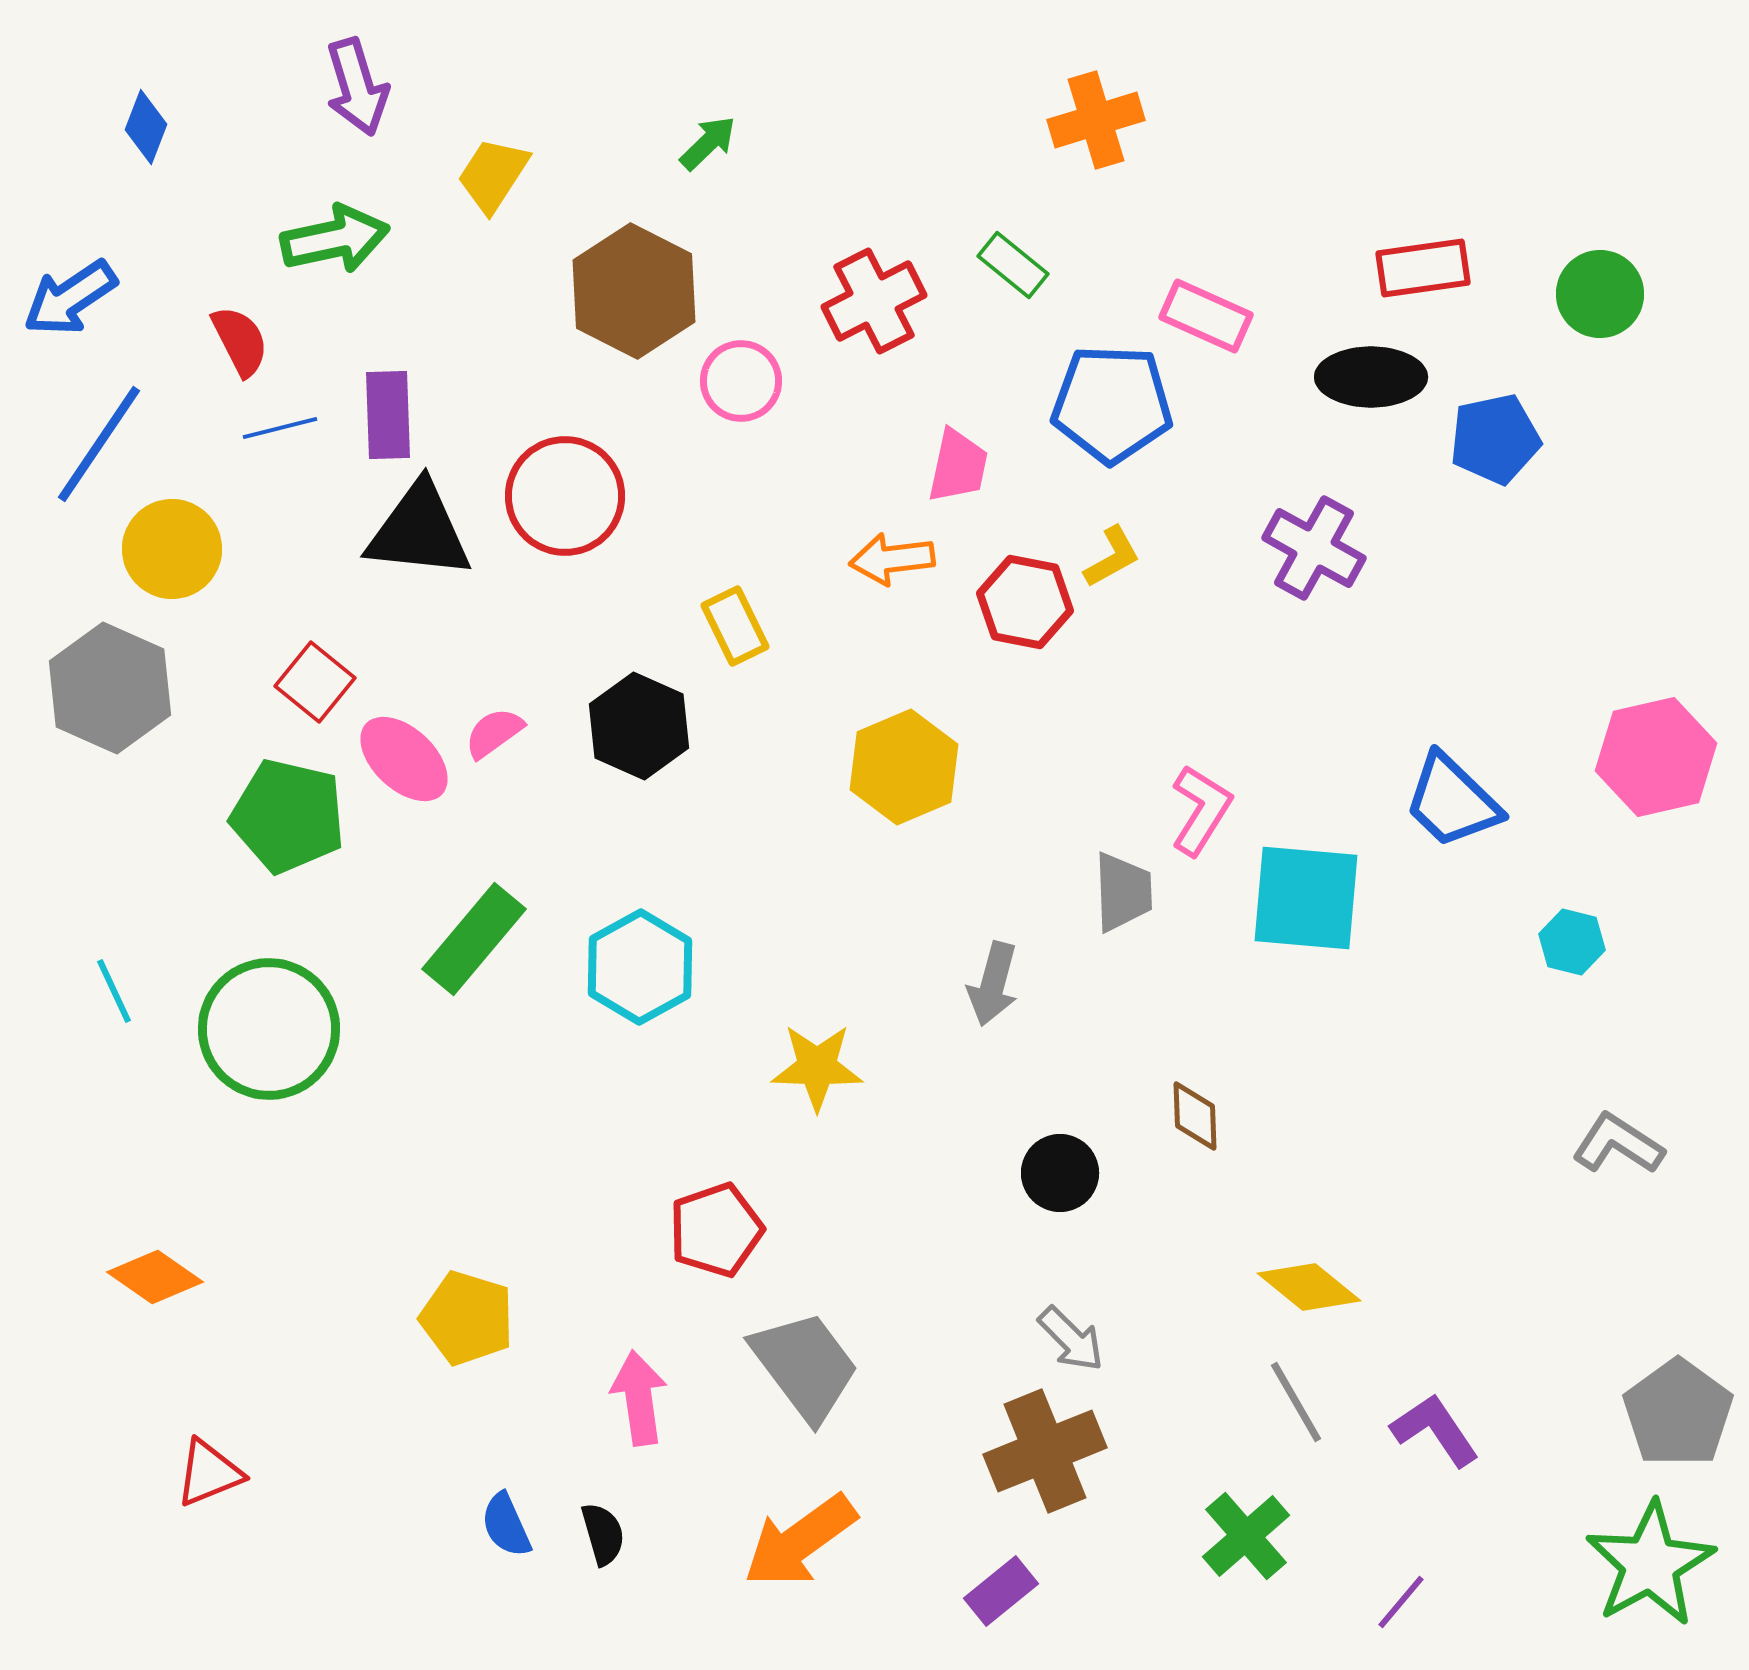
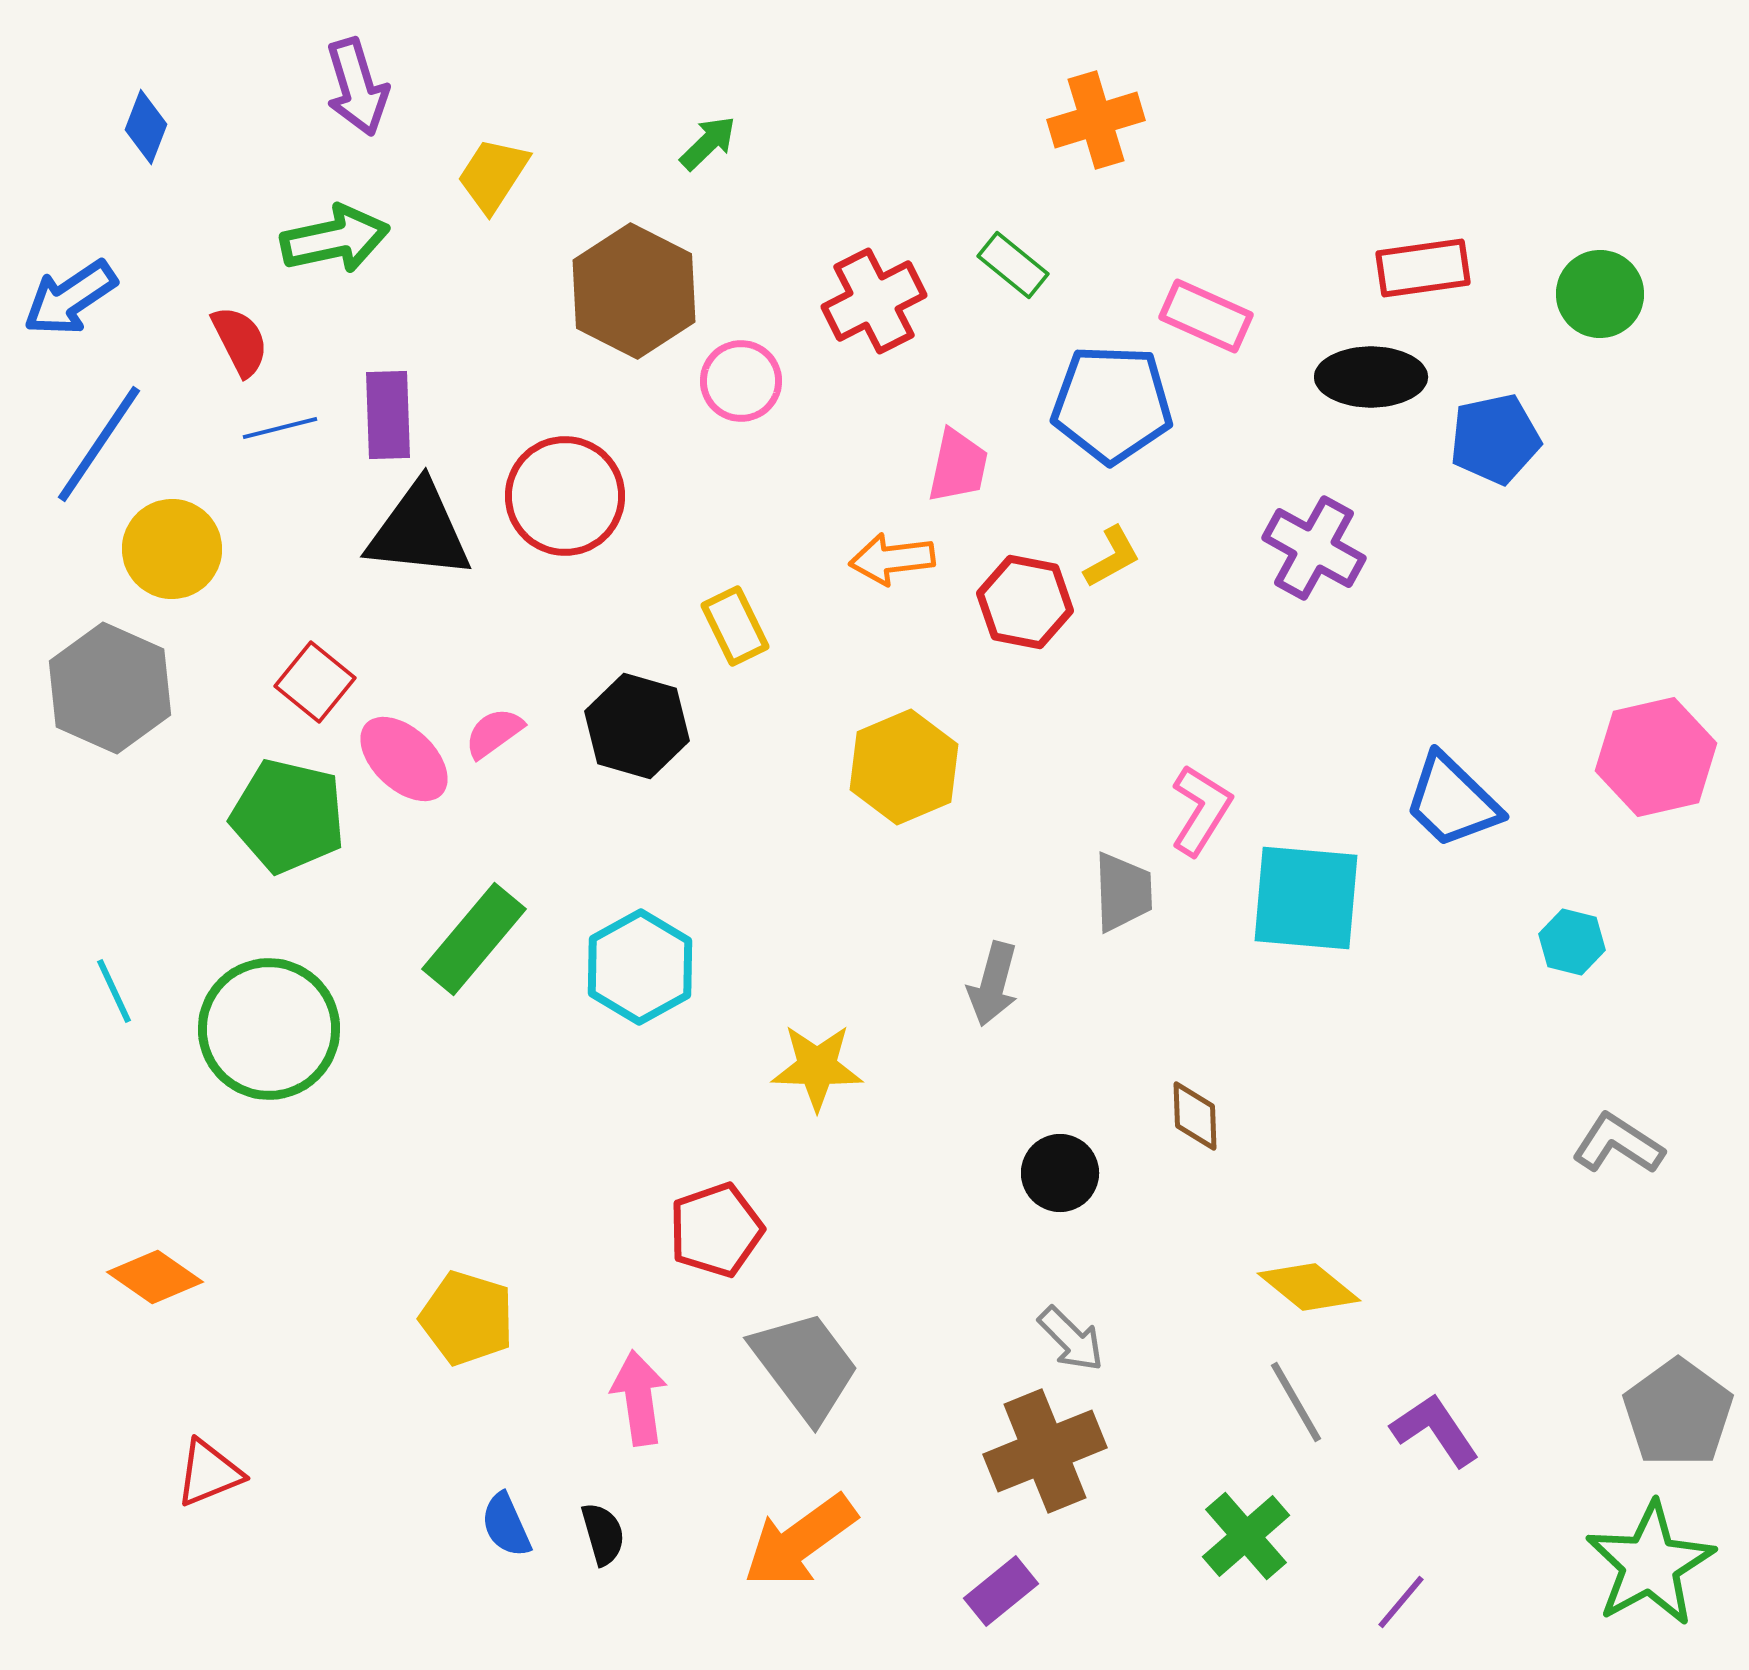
black hexagon at (639, 726): moved 2 px left; rotated 8 degrees counterclockwise
